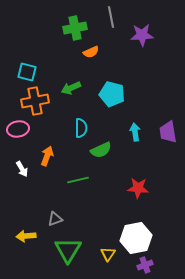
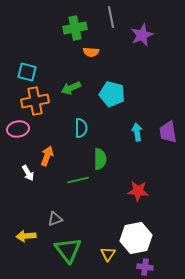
purple star: rotated 20 degrees counterclockwise
orange semicircle: rotated 28 degrees clockwise
cyan arrow: moved 2 px right
green semicircle: moved 1 px left, 9 px down; rotated 65 degrees counterclockwise
white arrow: moved 6 px right, 4 px down
red star: moved 3 px down
green triangle: rotated 8 degrees counterclockwise
purple cross: moved 2 px down; rotated 28 degrees clockwise
